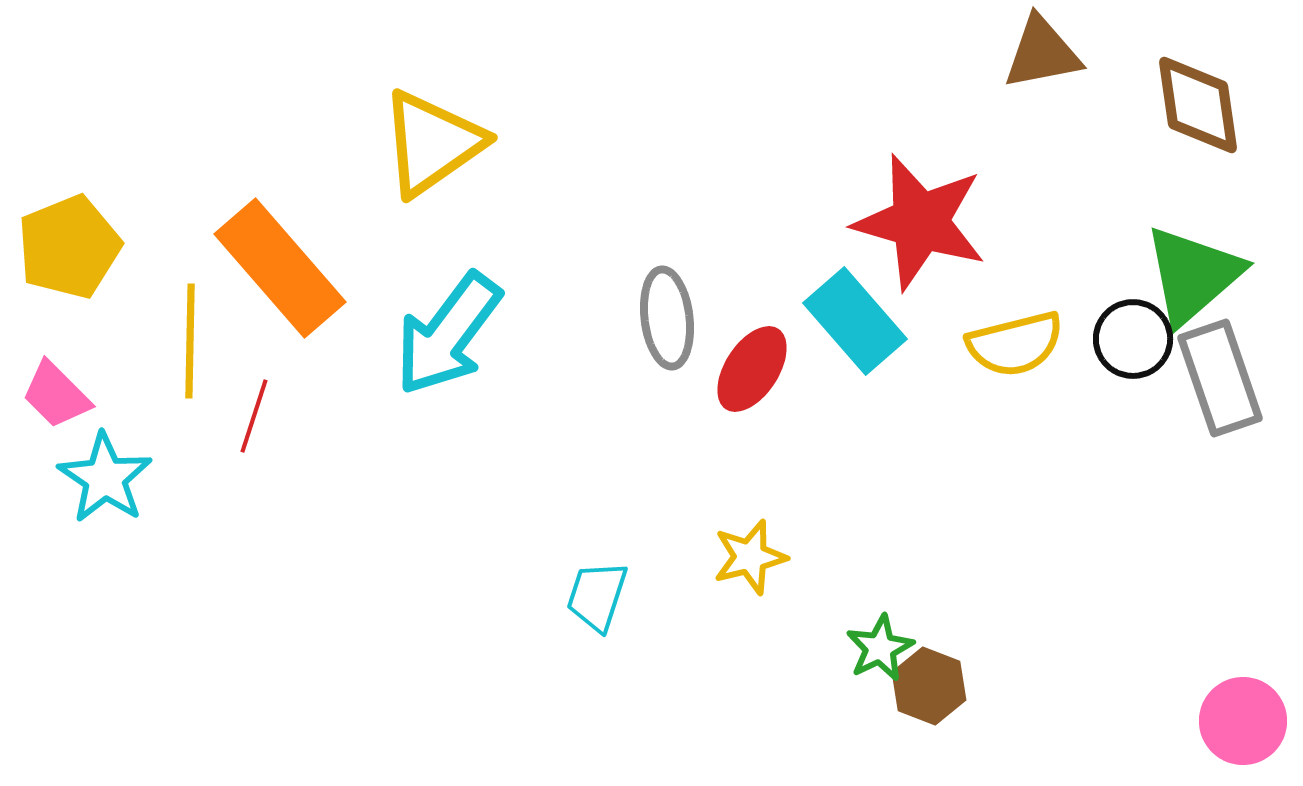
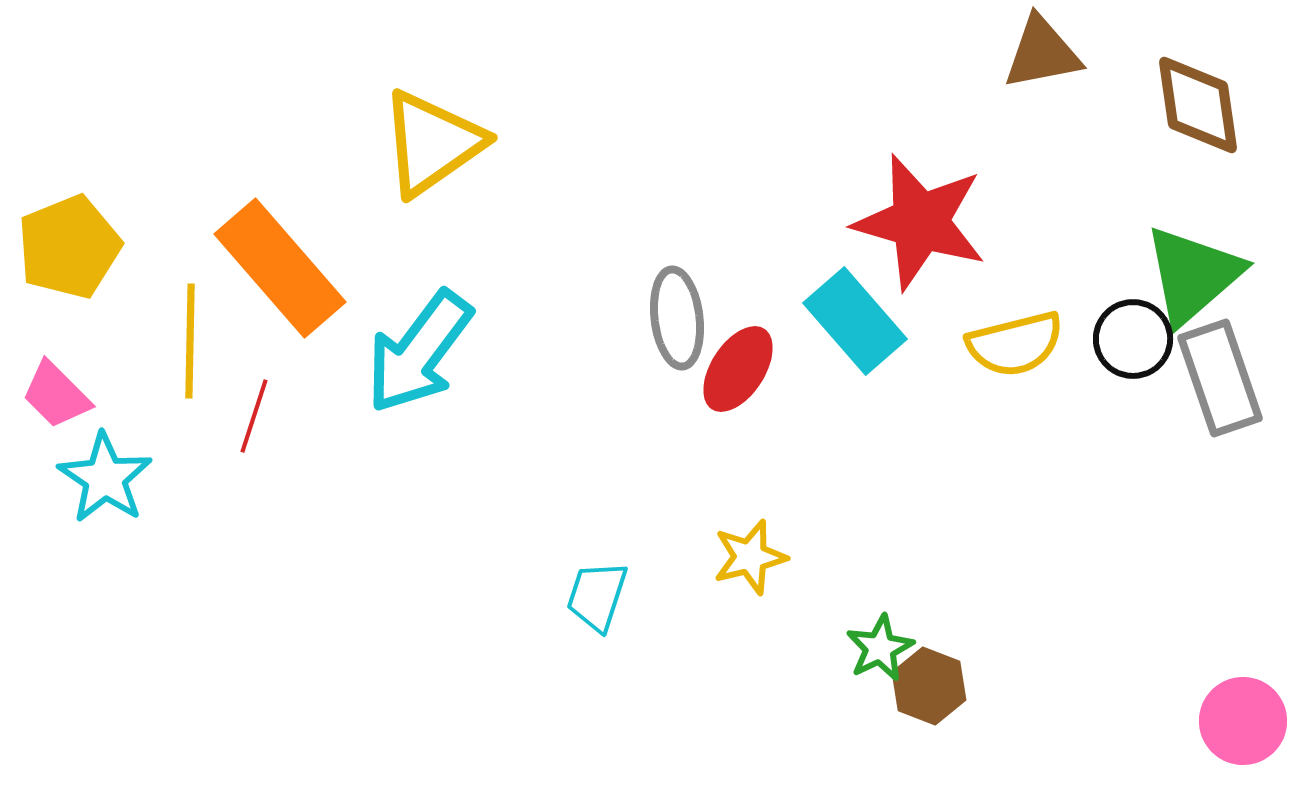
gray ellipse: moved 10 px right
cyan arrow: moved 29 px left, 18 px down
red ellipse: moved 14 px left
